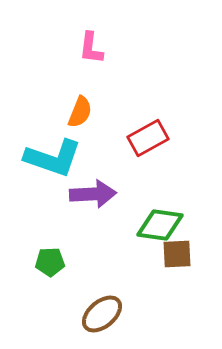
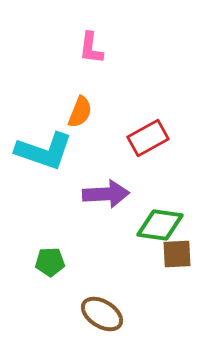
cyan L-shape: moved 9 px left, 7 px up
purple arrow: moved 13 px right
brown ellipse: rotated 72 degrees clockwise
